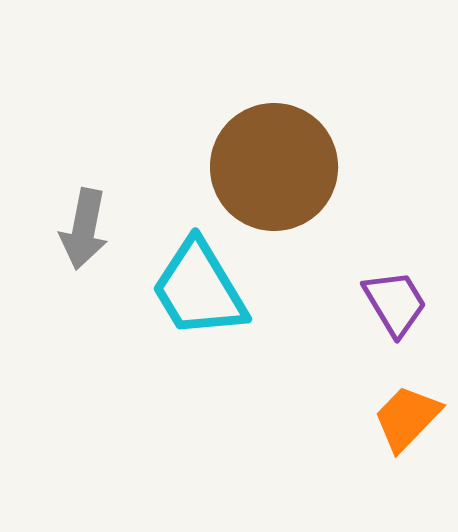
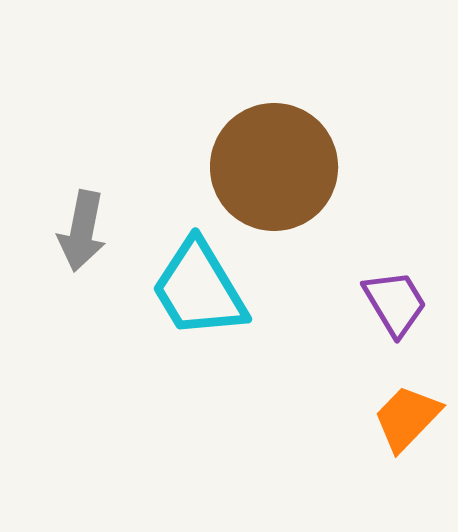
gray arrow: moved 2 px left, 2 px down
